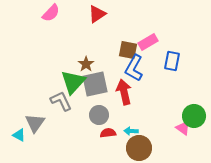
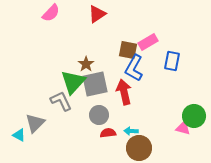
gray triangle: rotated 10 degrees clockwise
pink triangle: rotated 21 degrees counterclockwise
